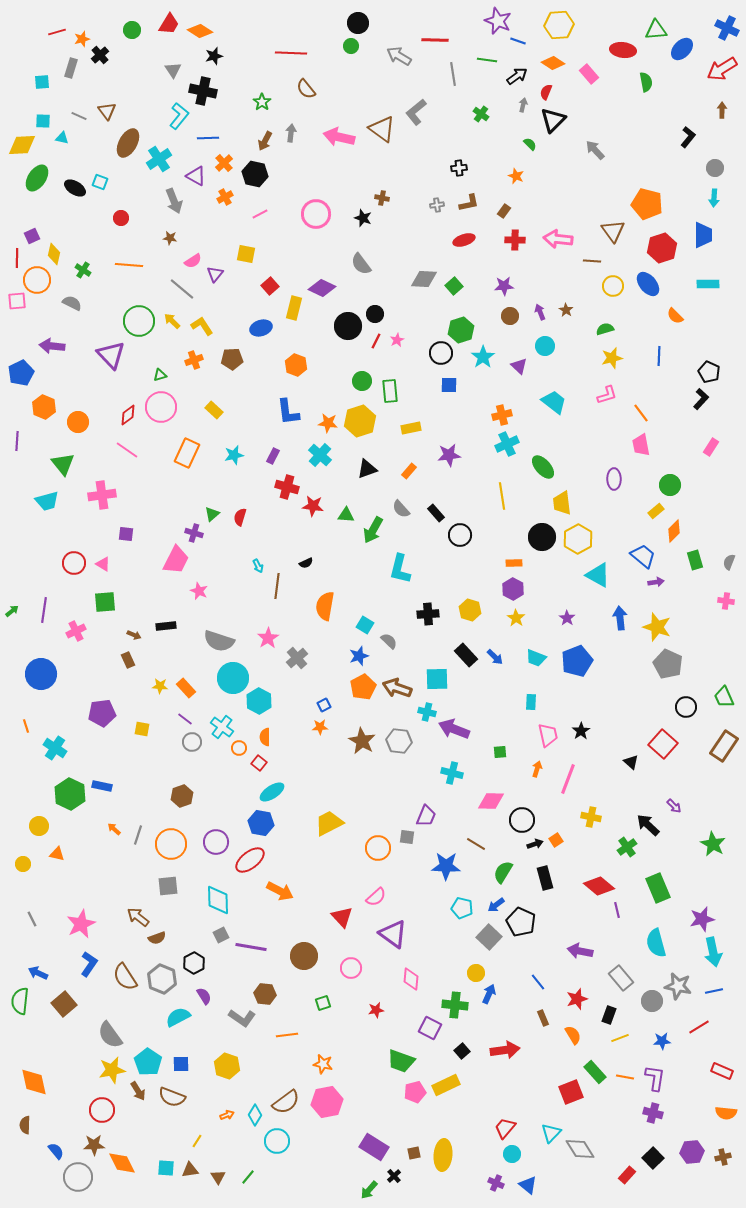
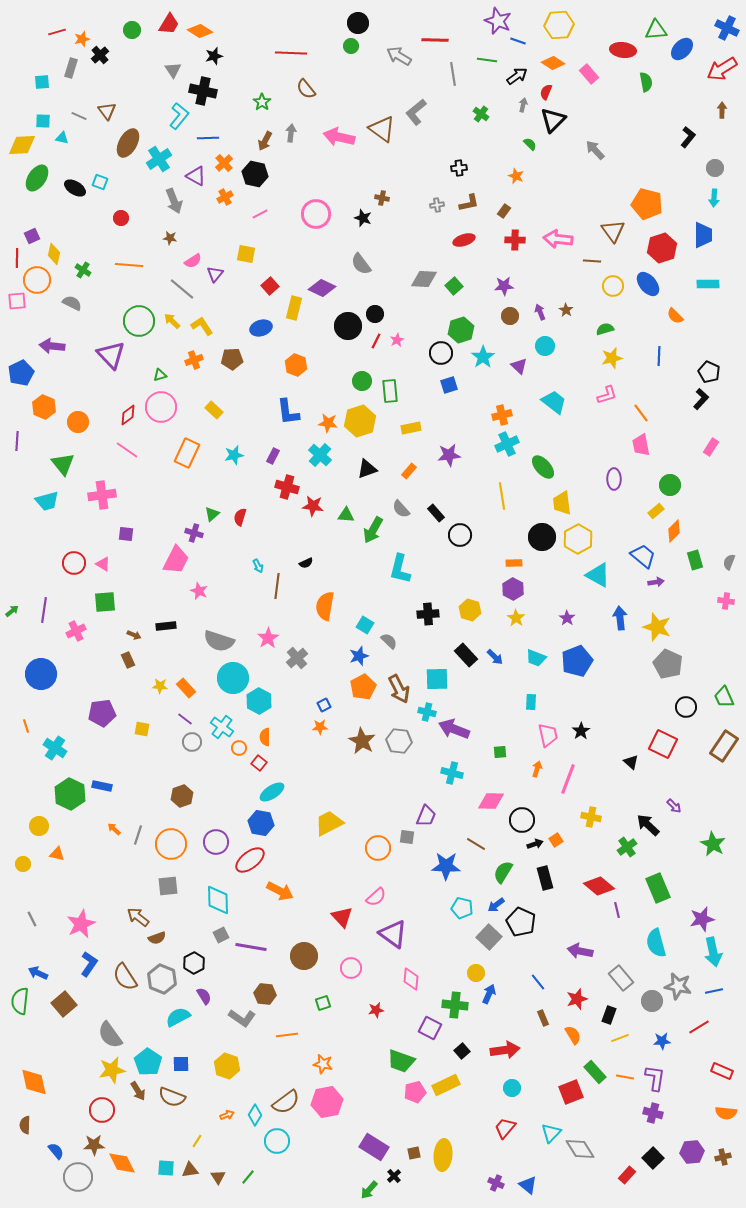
blue square at (449, 385): rotated 18 degrees counterclockwise
brown arrow at (397, 688): moved 2 px right, 1 px down; rotated 136 degrees counterclockwise
red square at (663, 744): rotated 16 degrees counterclockwise
cyan circle at (512, 1154): moved 66 px up
